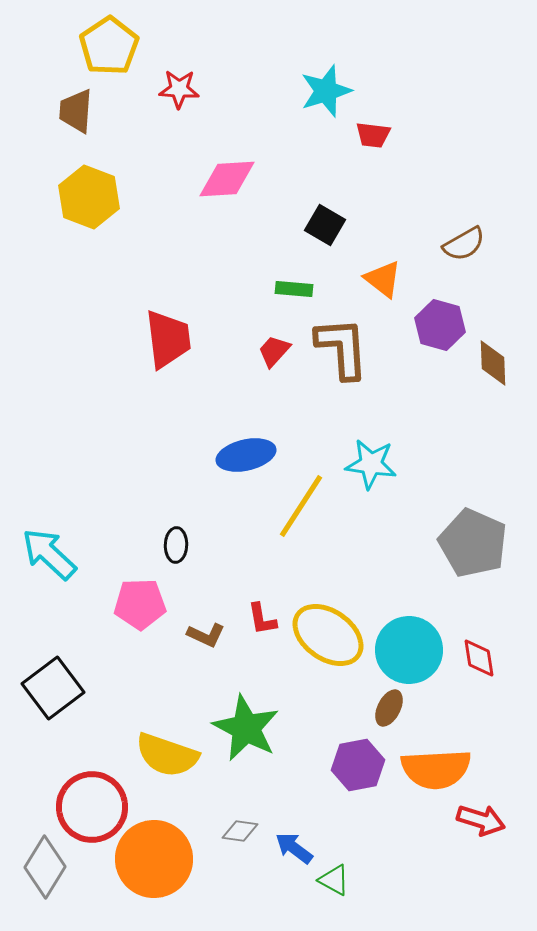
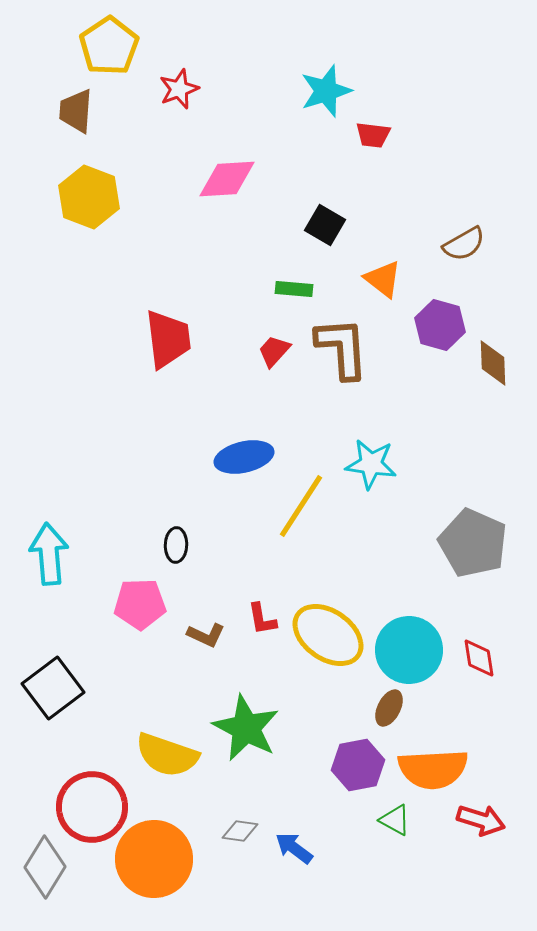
red star at (179, 89): rotated 24 degrees counterclockwise
blue ellipse at (246, 455): moved 2 px left, 2 px down
cyan arrow at (49, 554): rotated 42 degrees clockwise
orange semicircle at (436, 769): moved 3 px left
green triangle at (334, 880): moved 61 px right, 60 px up
